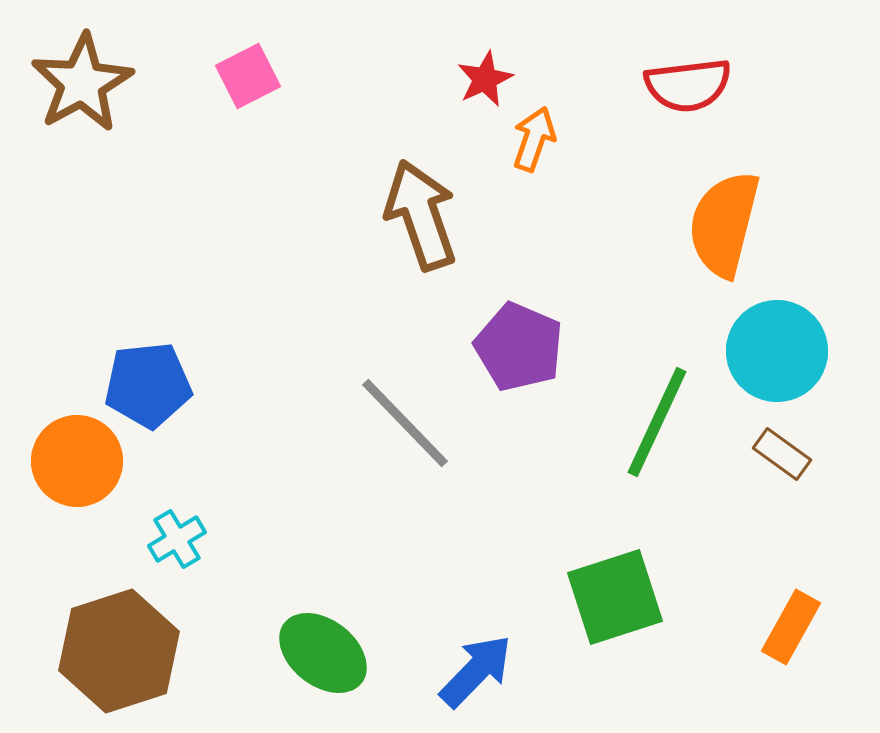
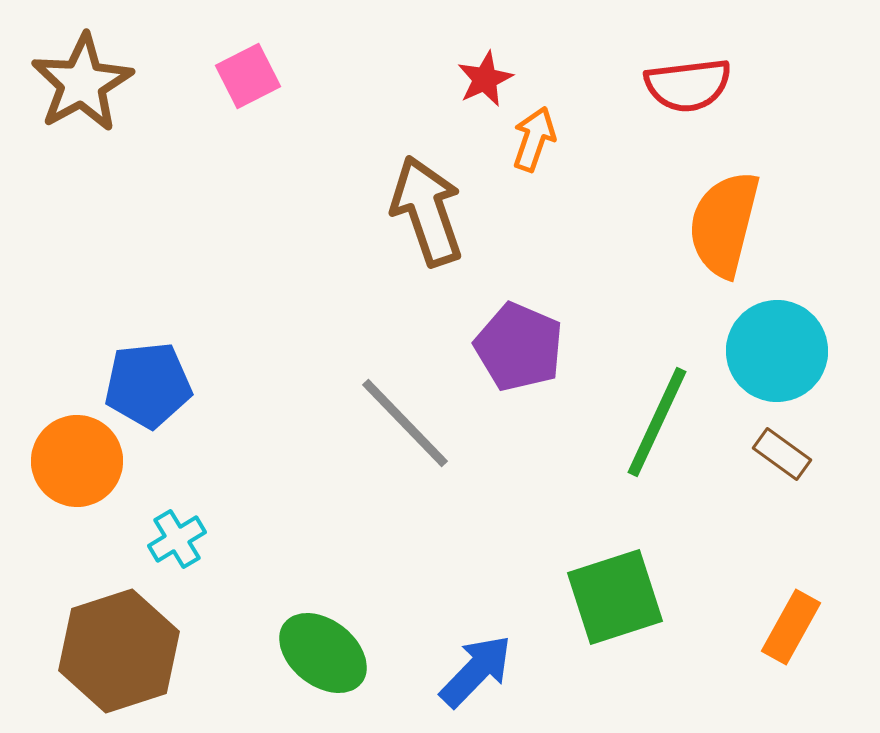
brown arrow: moved 6 px right, 4 px up
